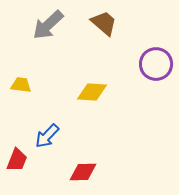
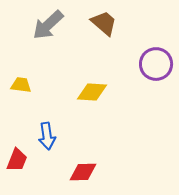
blue arrow: rotated 52 degrees counterclockwise
